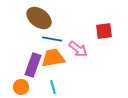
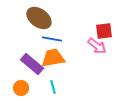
pink arrow: moved 19 px right, 3 px up
purple rectangle: moved 1 px left, 1 px up; rotated 70 degrees counterclockwise
orange circle: moved 1 px down
